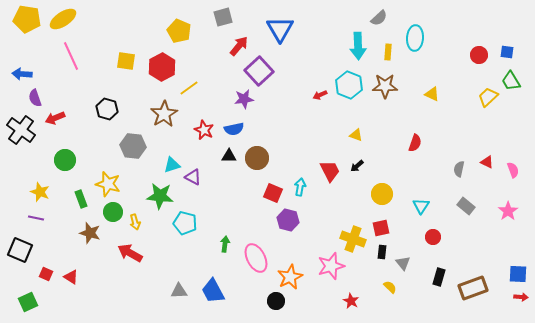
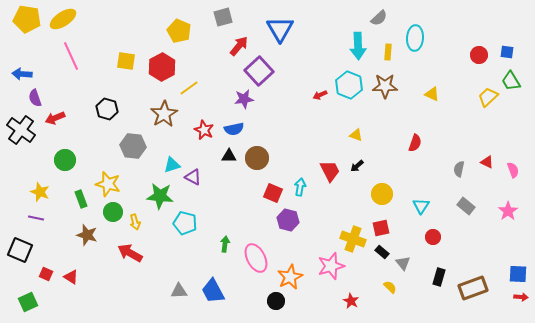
brown star at (90, 233): moved 3 px left, 2 px down
black rectangle at (382, 252): rotated 56 degrees counterclockwise
